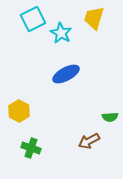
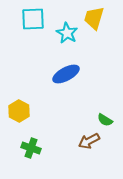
cyan square: rotated 25 degrees clockwise
cyan star: moved 6 px right
green semicircle: moved 5 px left, 3 px down; rotated 35 degrees clockwise
